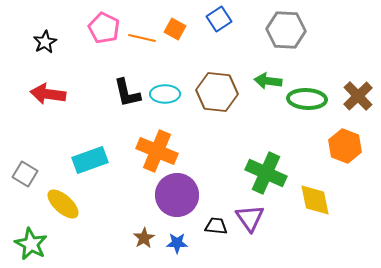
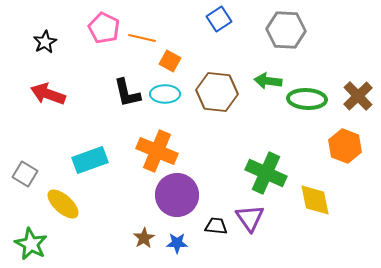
orange square: moved 5 px left, 32 px down
red arrow: rotated 12 degrees clockwise
